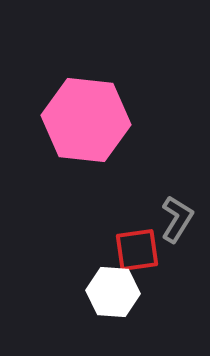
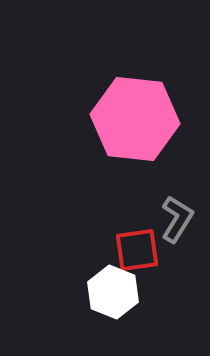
pink hexagon: moved 49 px right, 1 px up
white hexagon: rotated 18 degrees clockwise
